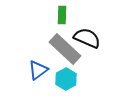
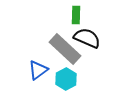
green rectangle: moved 14 px right
